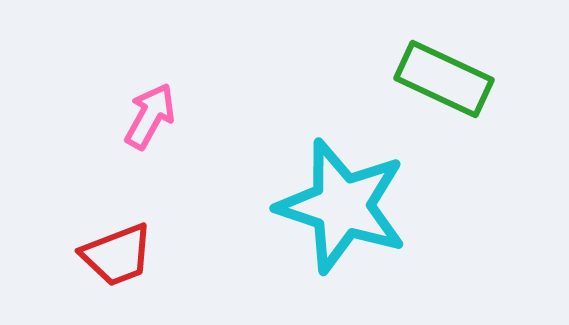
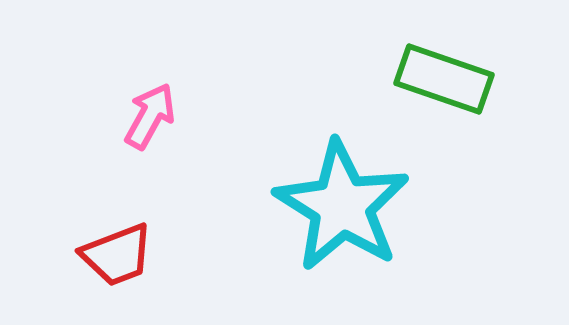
green rectangle: rotated 6 degrees counterclockwise
cyan star: rotated 14 degrees clockwise
